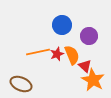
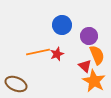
orange semicircle: moved 25 px right
orange star: moved 1 px right, 1 px down
brown ellipse: moved 5 px left
